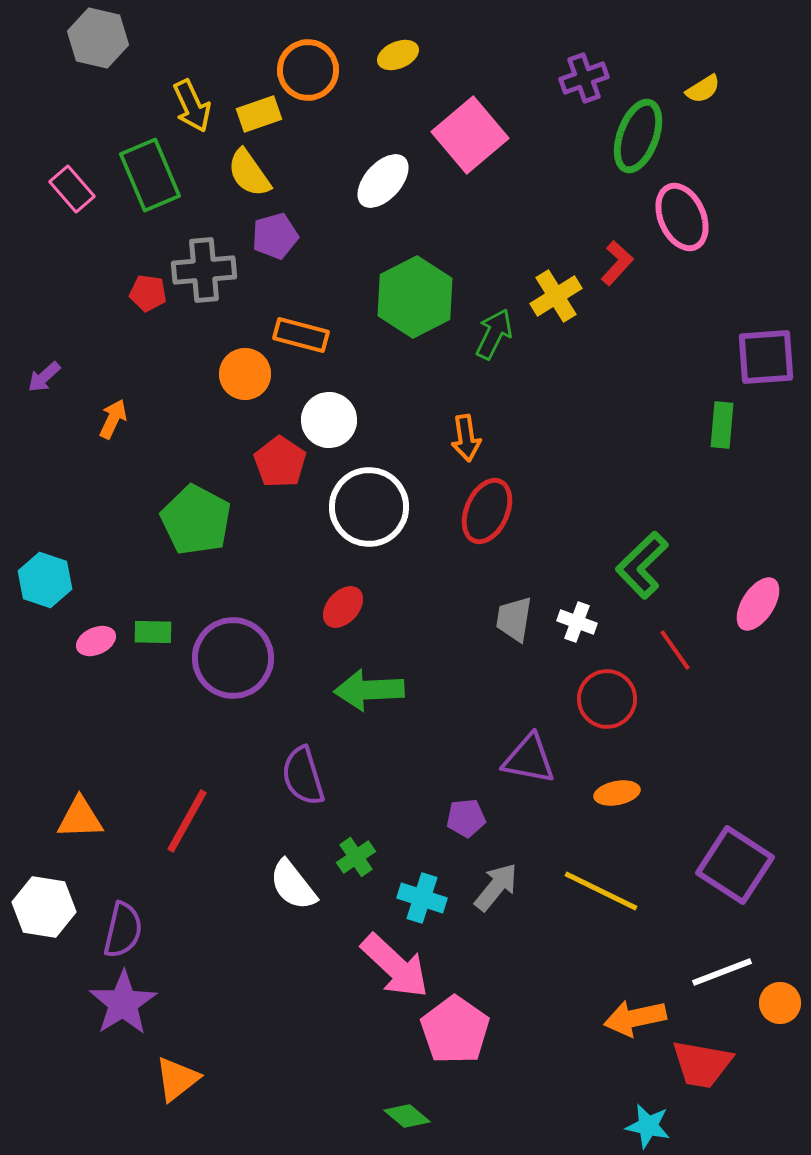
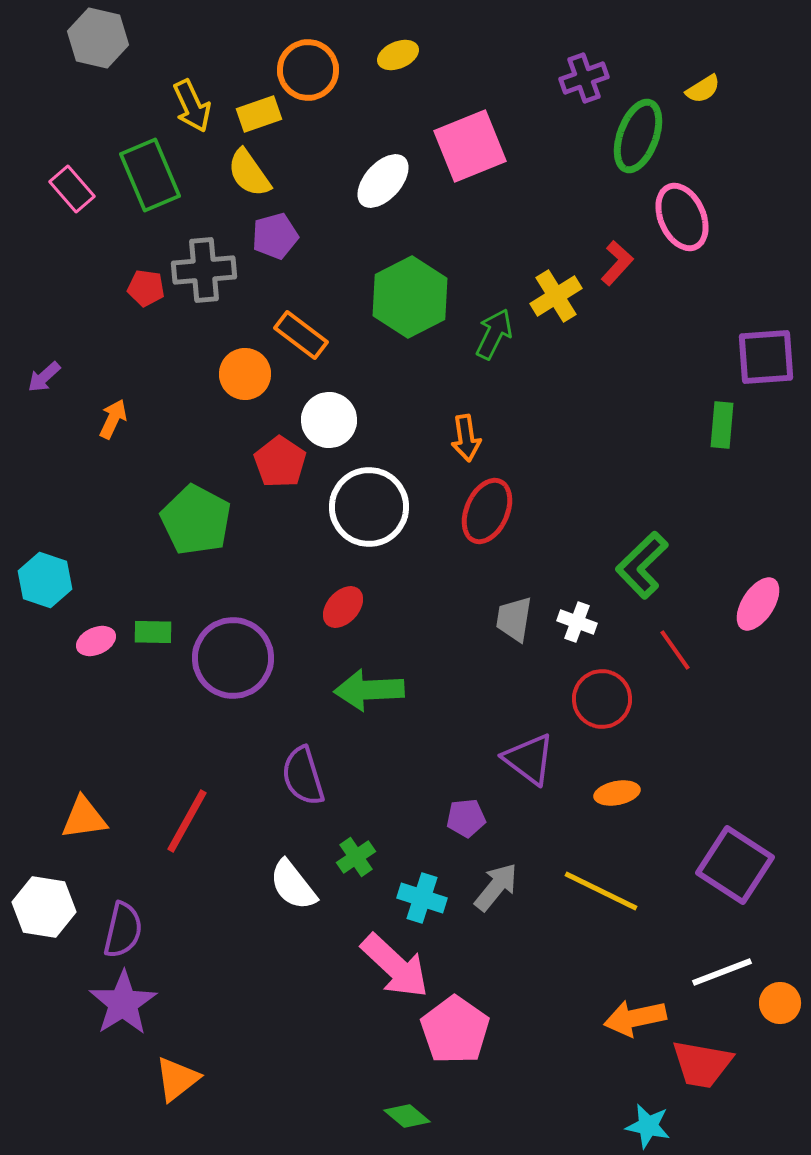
pink square at (470, 135): moved 11 px down; rotated 18 degrees clockwise
red pentagon at (148, 293): moved 2 px left, 5 px up
green hexagon at (415, 297): moved 5 px left
orange rectangle at (301, 335): rotated 22 degrees clockwise
red circle at (607, 699): moved 5 px left
purple triangle at (529, 759): rotated 26 degrees clockwise
orange triangle at (80, 818): moved 4 px right; rotated 6 degrees counterclockwise
